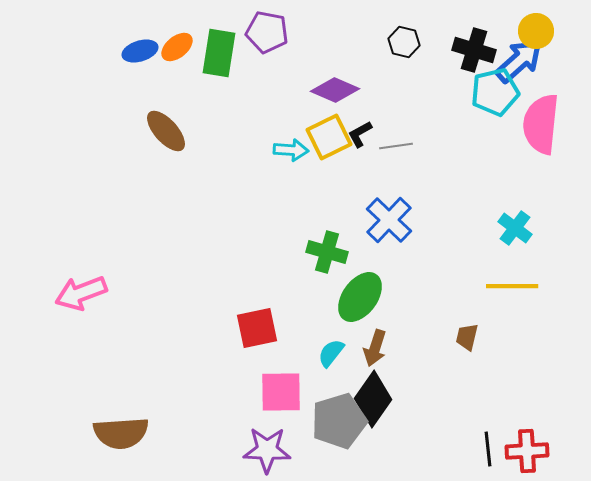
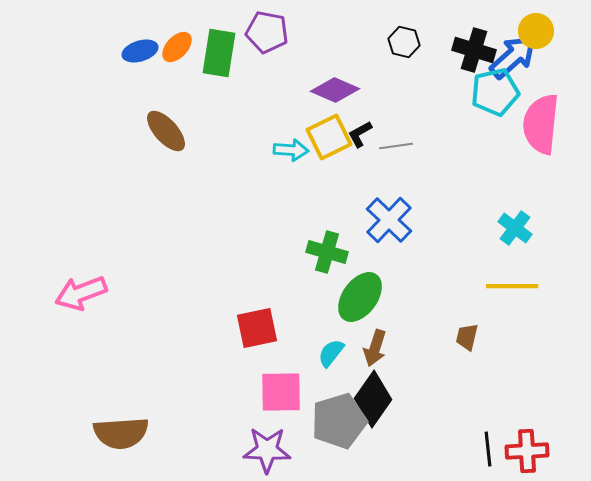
orange ellipse: rotated 8 degrees counterclockwise
blue arrow: moved 6 px left, 4 px up
